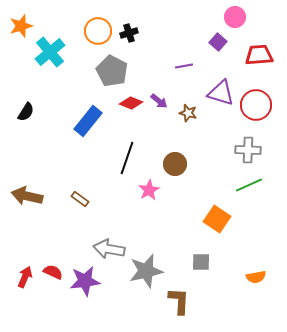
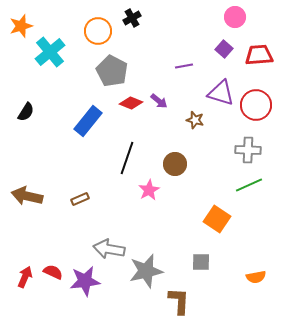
black cross: moved 3 px right, 15 px up; rotated 12 degrees counterclockwise
purple square: moved 6 px right, 7 px down
brown star: moved 7 px right, 7 px down
brown rectangle: rotated 60 degrees counterclockwise
